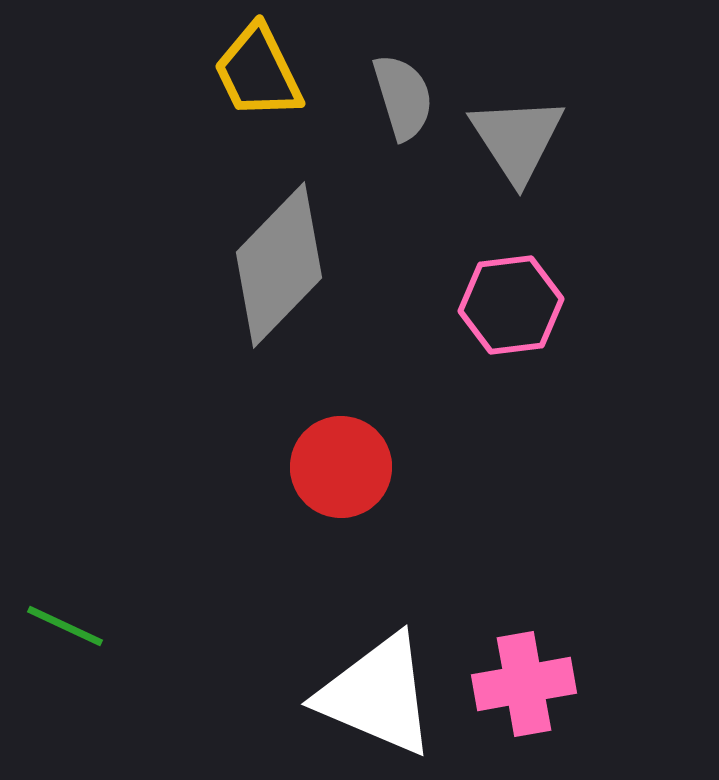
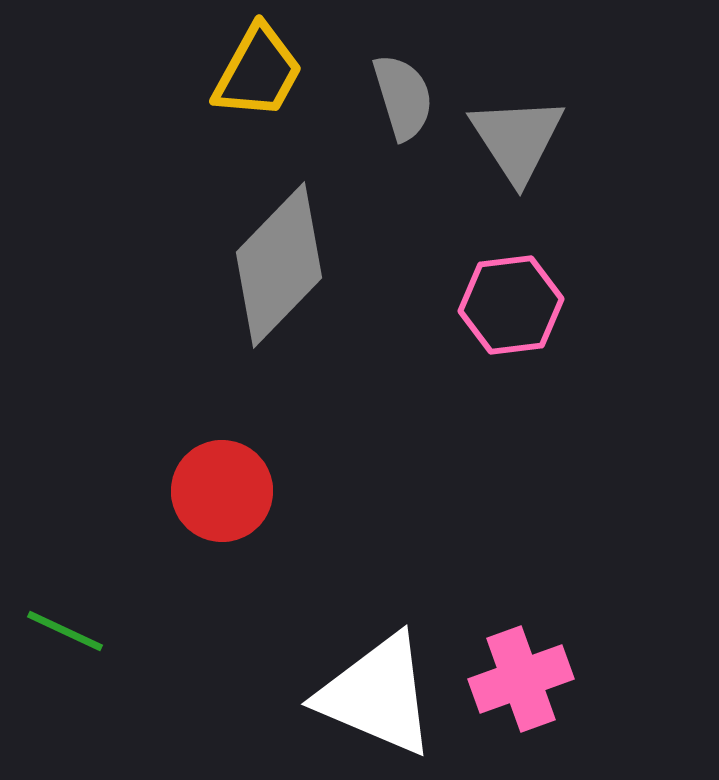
yellow trapezoid: rotated 125 degrees counterclockwise
red circle: moved 119 px left, 24 px down
green line: moved 5 px down
pink cross: moved 3 px left, 5 px up; rotated 10 degrees counterclockwise
